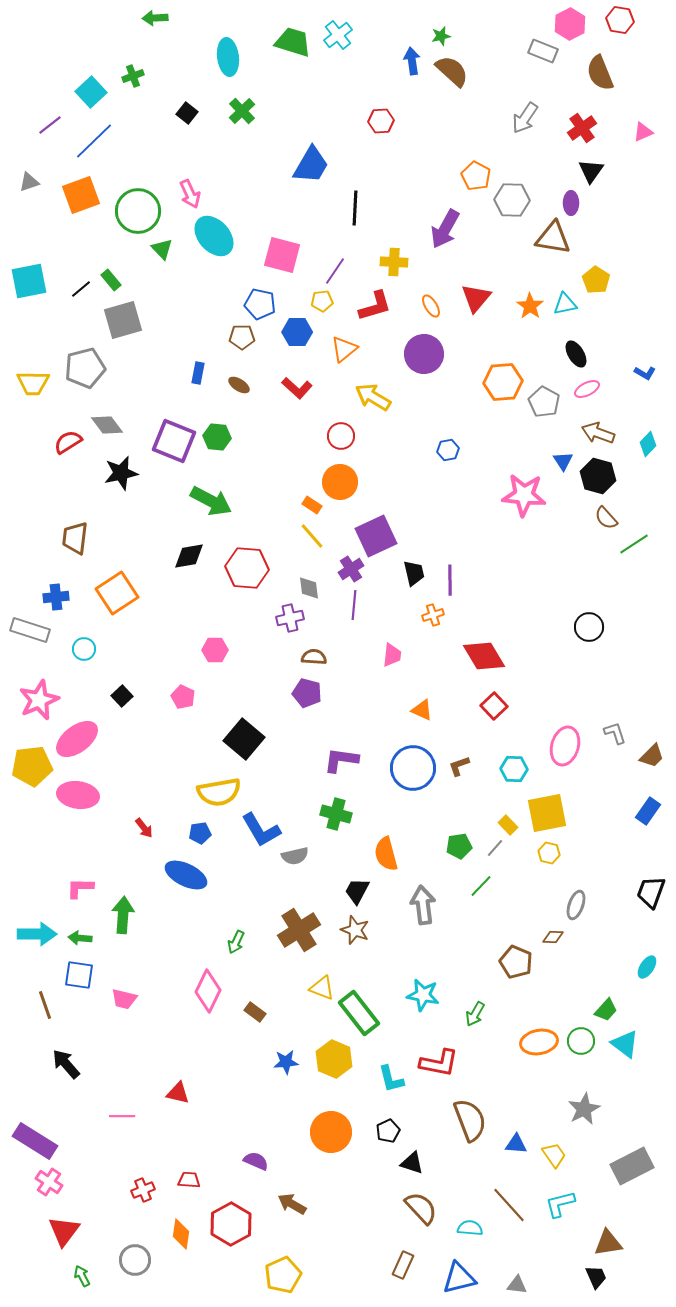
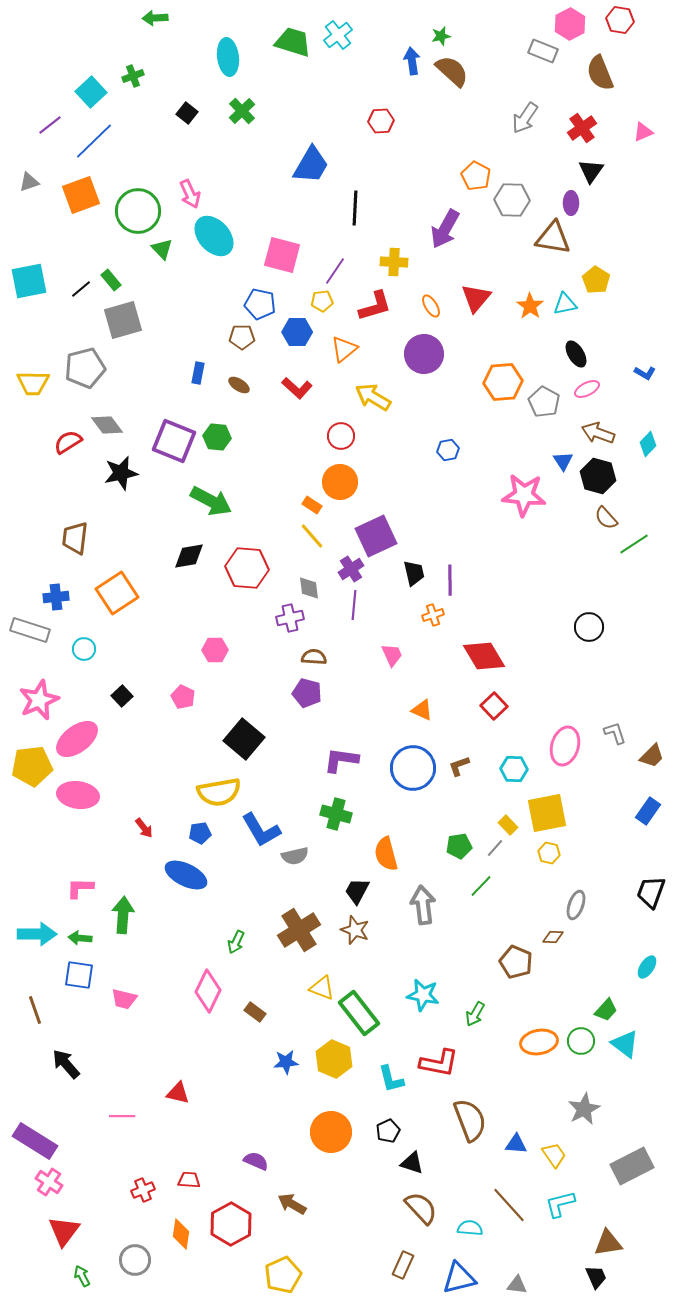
pink trapezoid at (392, 655): rotated 30 degrees counterclockwise
brown line at (45, 1005): moved 10 px left, 5 px down
